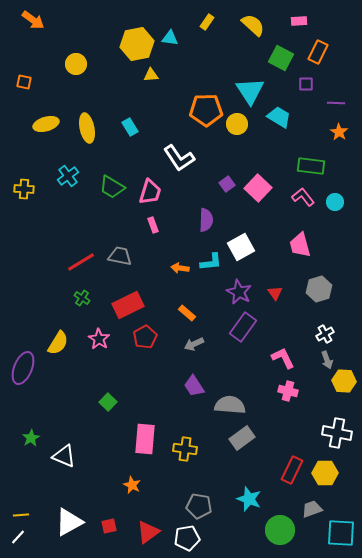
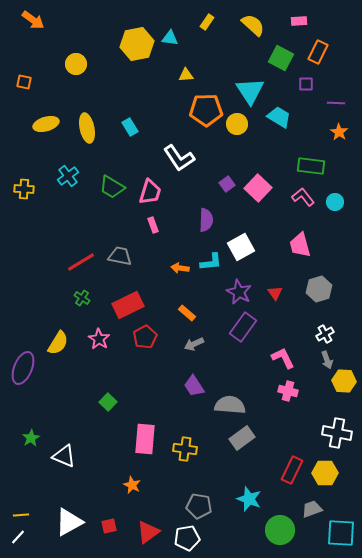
yellow triangle at (151, 75): moved 35 px right
